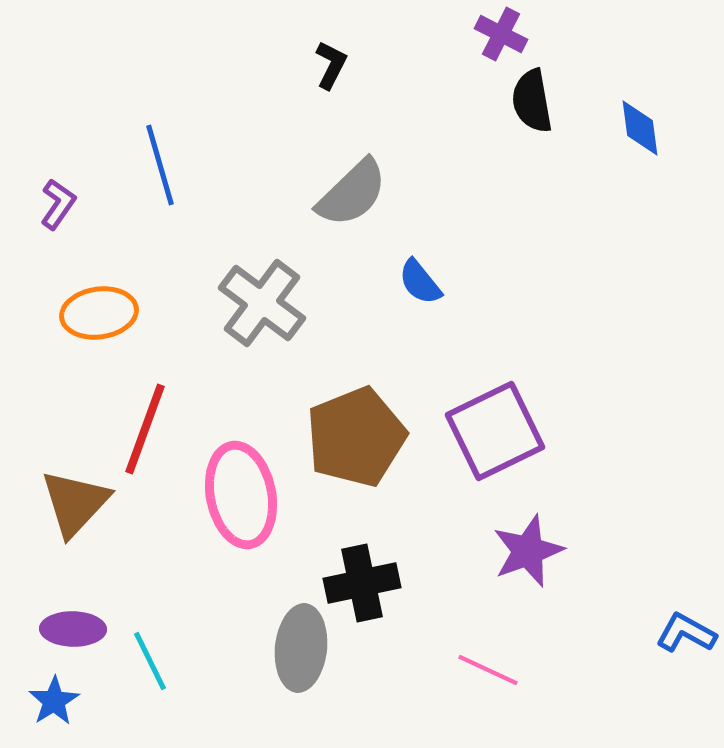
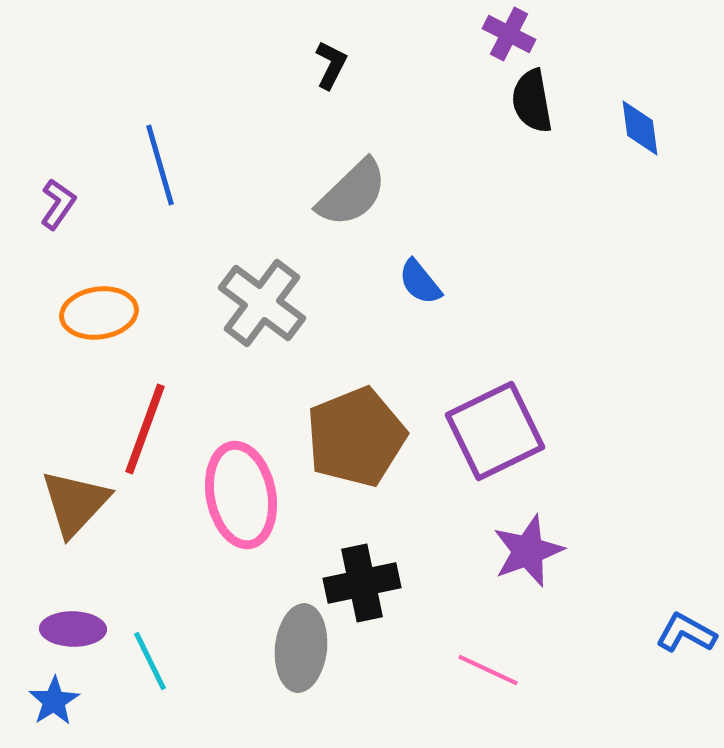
purple cross: moved 8 px right
